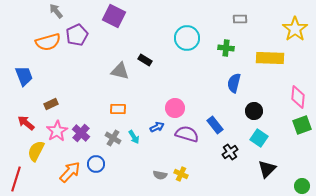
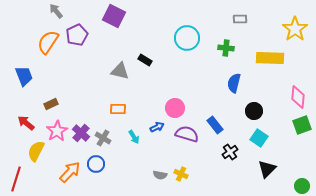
orange semicircle: rotated 140 degrees clockwise
gray cross: moved 10 px left
